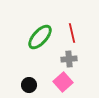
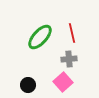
black circle: moved 1 px left
